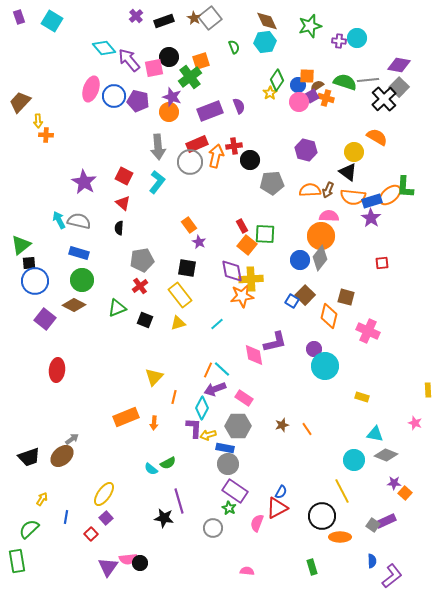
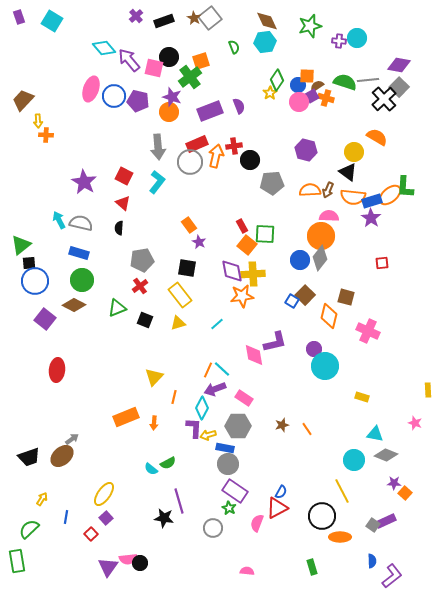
pink square at (154, 68): rotated 24 degrees clockwise
brown trapezoid at (20, 102): moved 3 px right, 2 px up
gray semicircle at (79, 221): moved 2 px right, 2 px down
yellow cross at (251, 279): moved 2 px right, 5 px up
